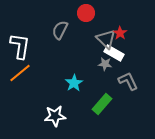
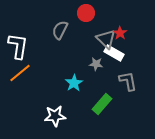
white L-shape: moved 2 px left
gray star: moved 9 px left
gray L-shape: rotated 15 degrees clockwise
